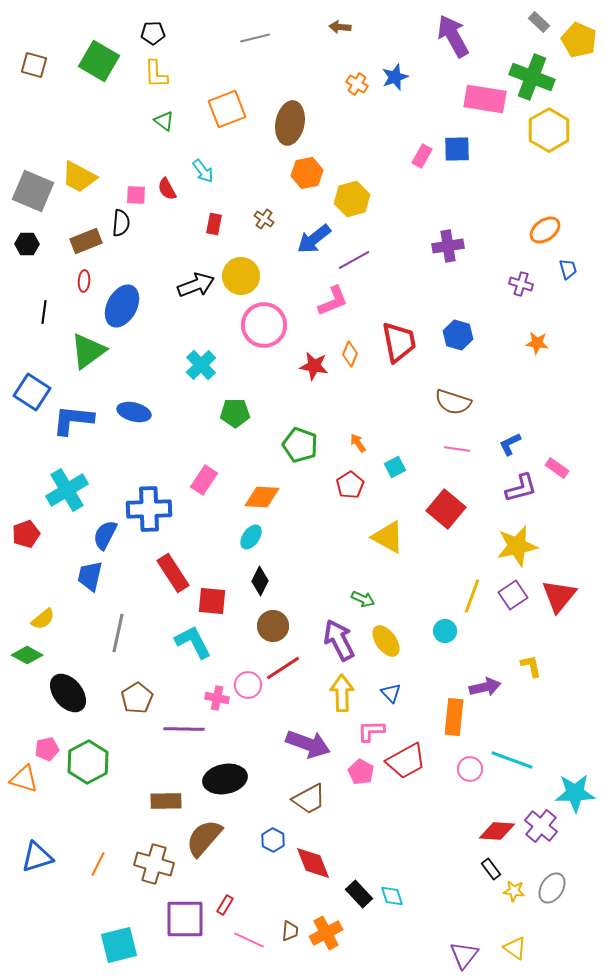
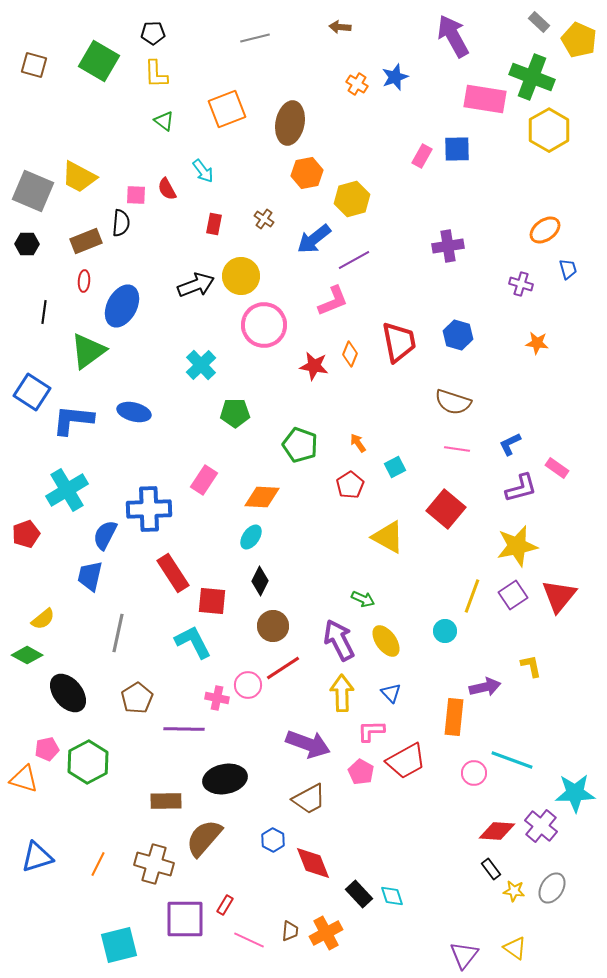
pink circle at (470, 769): moved 4 px right, 4 px down
